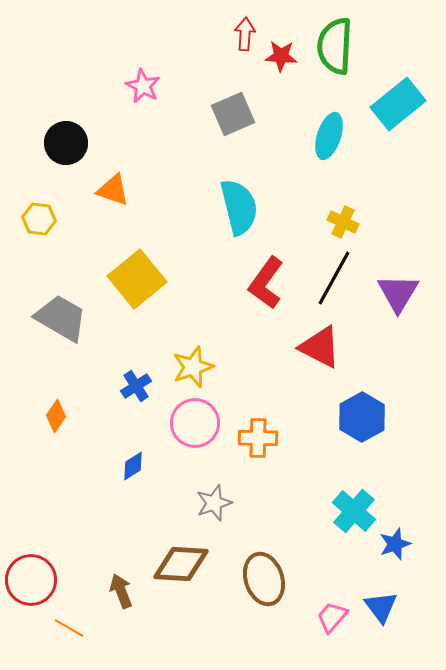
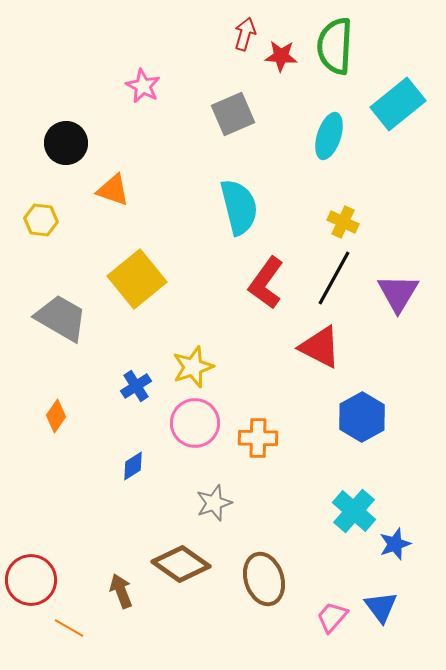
red arrow: rotated 12 degrees clockwise
yellow hexagon: moved 2 px right, 1 px down
brown diamond: rotated 32 degrees clockwise
